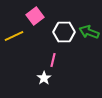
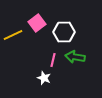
pink square: moved 2 px right, 7 px down
green arrow: moved 14 px left, 25 px down; rotated 12 degrees counterclockwise
yellow line: moved 1 px left, 1 px up
white star: rotated 16 degrees counterclockwise
